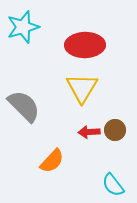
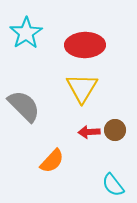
cyan star: moved 3 px right, 6 px down; rotated 16 degrees counterclockwise
